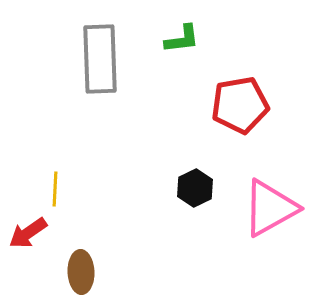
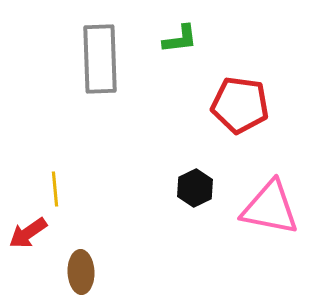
green L-shape: moved 2 px left
red pentagon: rotated 18 degrees clockwise
yellow line: rotated 8 degrees counterclockwise
pink triangle: rotated 40 degrees clockwise
